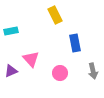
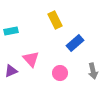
yellow rectangle: moved 5 px down
blue rectangle: rotated 60 degrees clockwise
